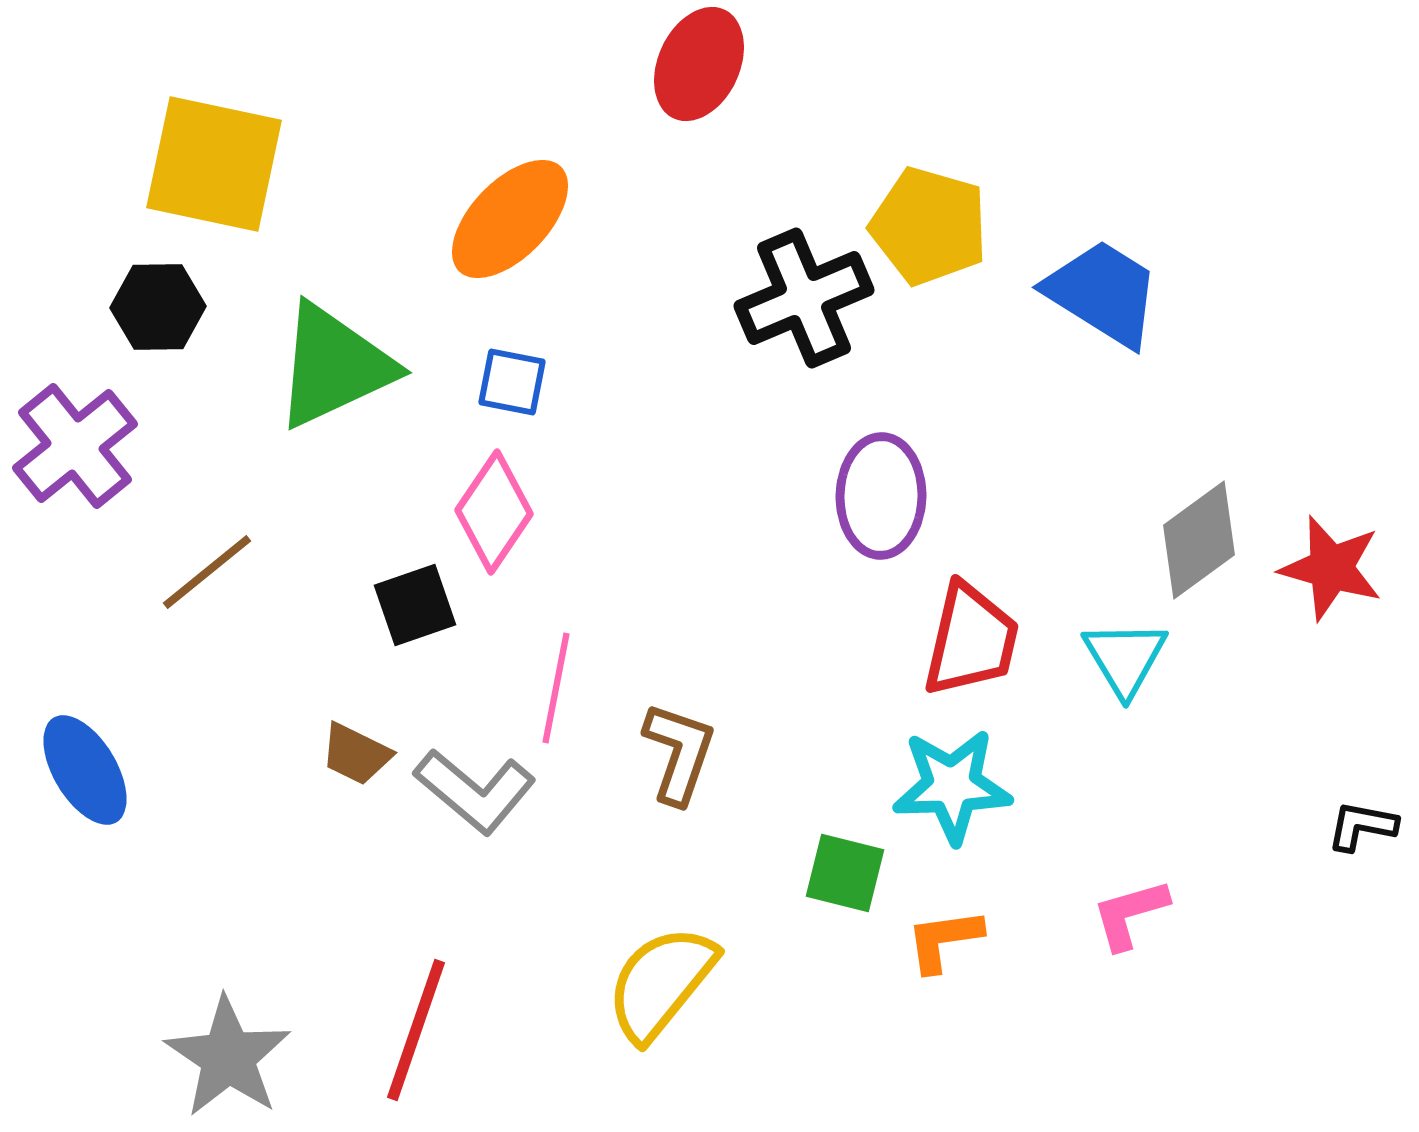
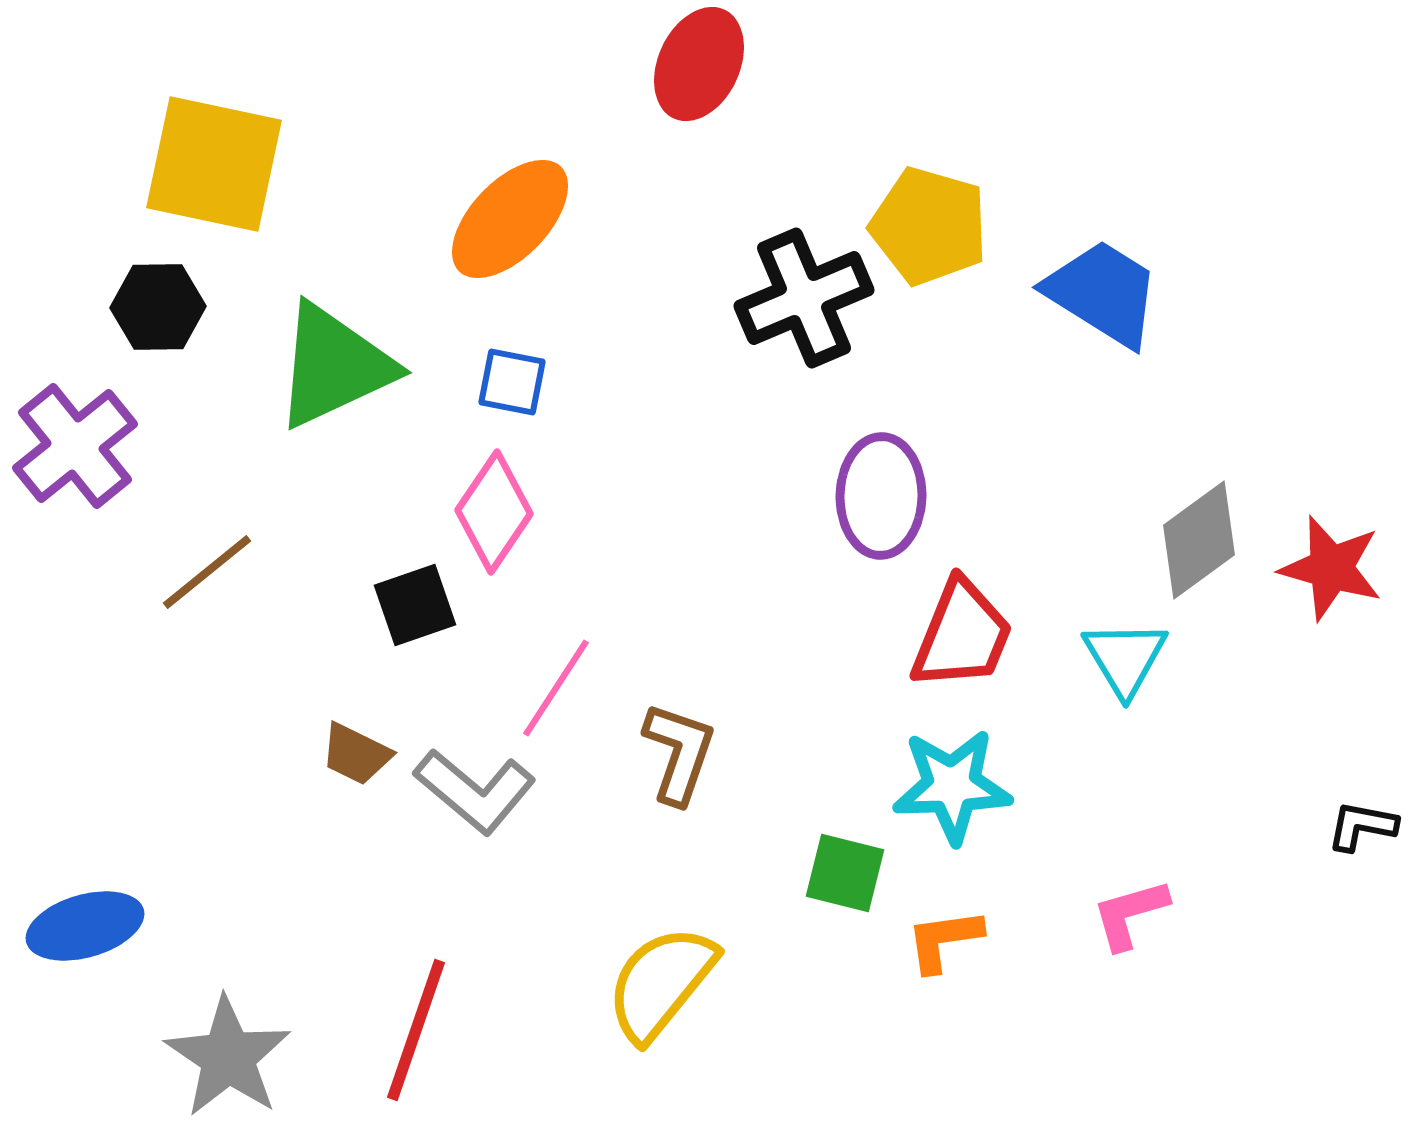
red trapezoid: moved 9 px left, 5 px up; rotated 9 degrees clockwise
pink line: rotated 22 degrees clockwise
blue ellipse: moved 156 px down; rotated 75 degrees counterclockwise
